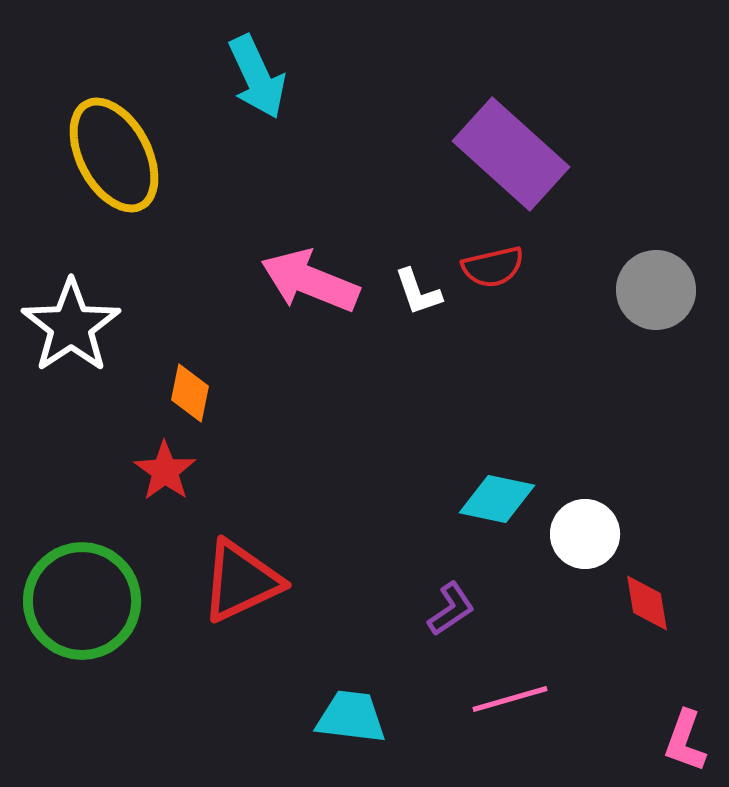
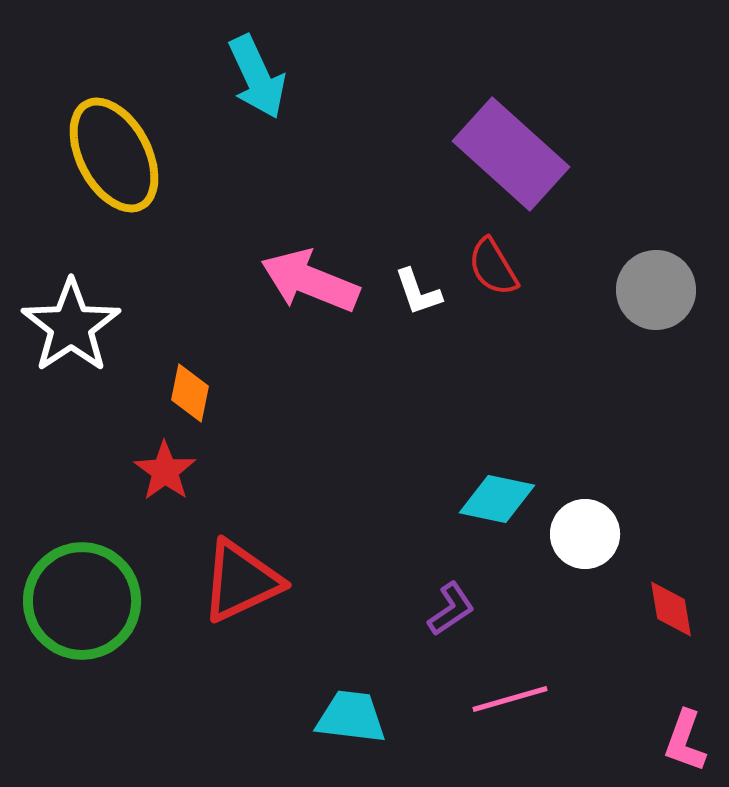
red semicircle: rotated 72 degrees clockwise
red diamond: moved 24 px right, 6 px down
